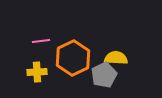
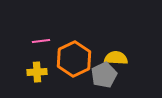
orange hexagon: moved 1 px right, 1 px down
